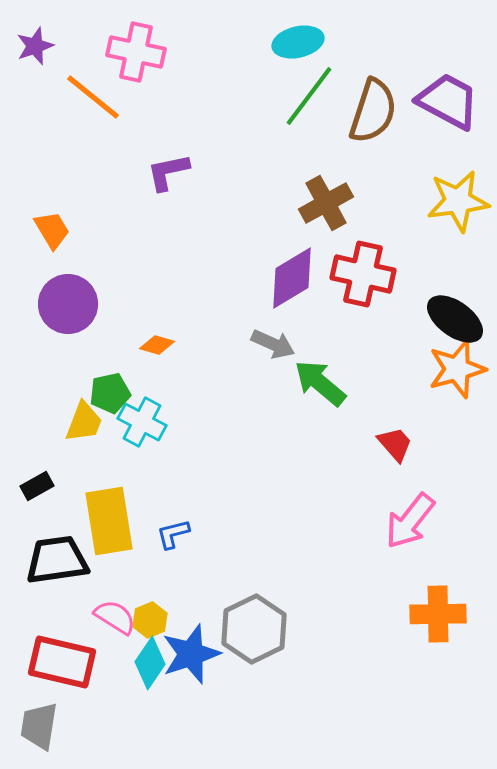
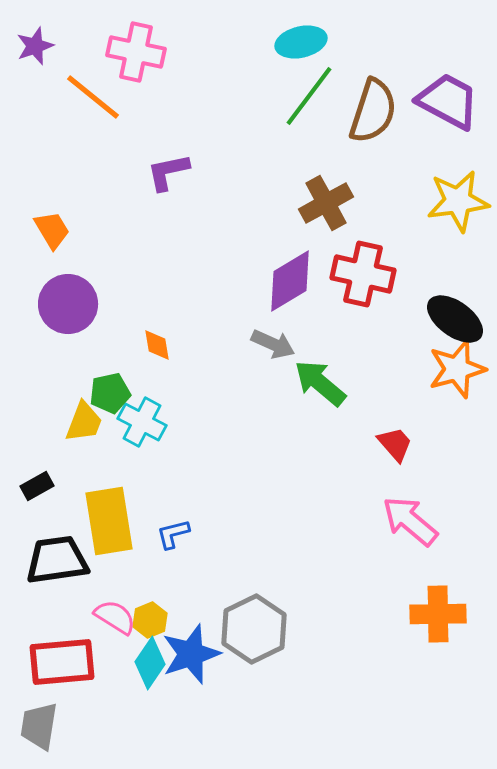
cyan ellipse: moved 3 px right
purple diamond: moved 2 px left, 3 px down
orange diamond: rotated 64 degrees clockwise
pink arrow: rotated 92 degrees clockwise
red rectangle: rotated 18 degrees counterclockwise
